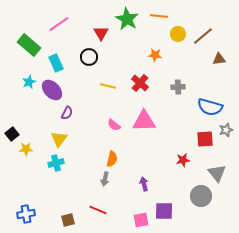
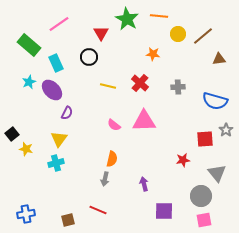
orange star: moved 2 px left, 1 px up
blue semicircle: moved 5 px right, 6 px up
gray star: rotated 16 degrees counterclockwise
yellow star: rotated 16 degrees clockwise
pink square: moved 63 px right
